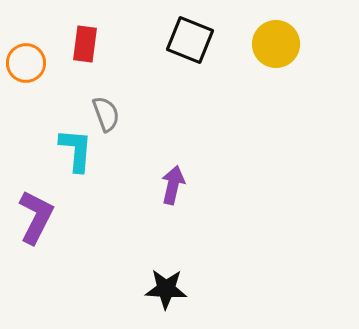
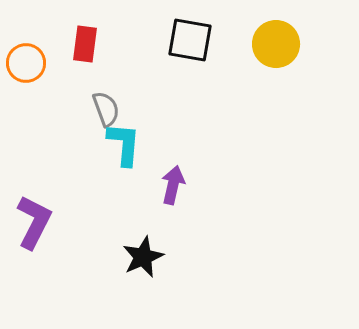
black square: rotated 12 degrees counterclockwise
gray semicircle: moved 5 px up
cyan L-shape: moved 48 px right, 6 px up
purple L-shape: moved 2 px left, 5 px down
black star: moved 23 px left, 32 px up; rotated 27 degrees counterclockwise
